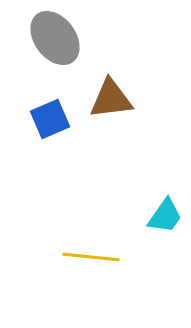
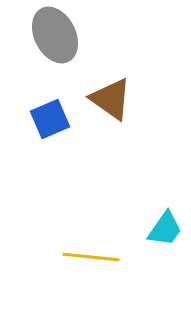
gray ellipse: moved 3 px up; rotated 10 degrees clockwise
brown triangle: rotated 42 degrees clockwise
cyan trapezoid: moved 13 px down
